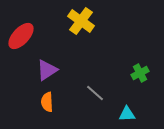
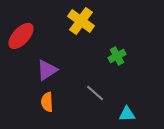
green cross: moved 23 px left, 17 px up
